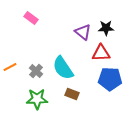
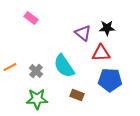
black star: moved 1 px right
purple triangle: moved 1 px down
cyan semicircle: moved 1 px right, 2 px up
blue pentagon: moved 1 px down
brown rectangle: moved 5 px right, 1 px down
